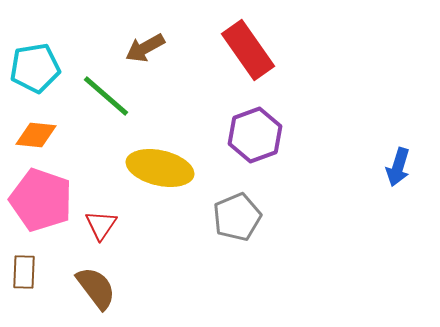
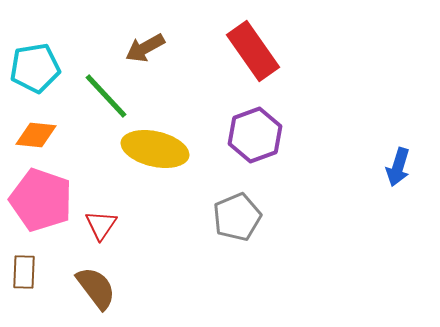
red rectangle: moved 5 px right, 1 px down
green line: rotated 6 degrees clockwise
yellow ellipse: moved 5 px left, 19 px up
